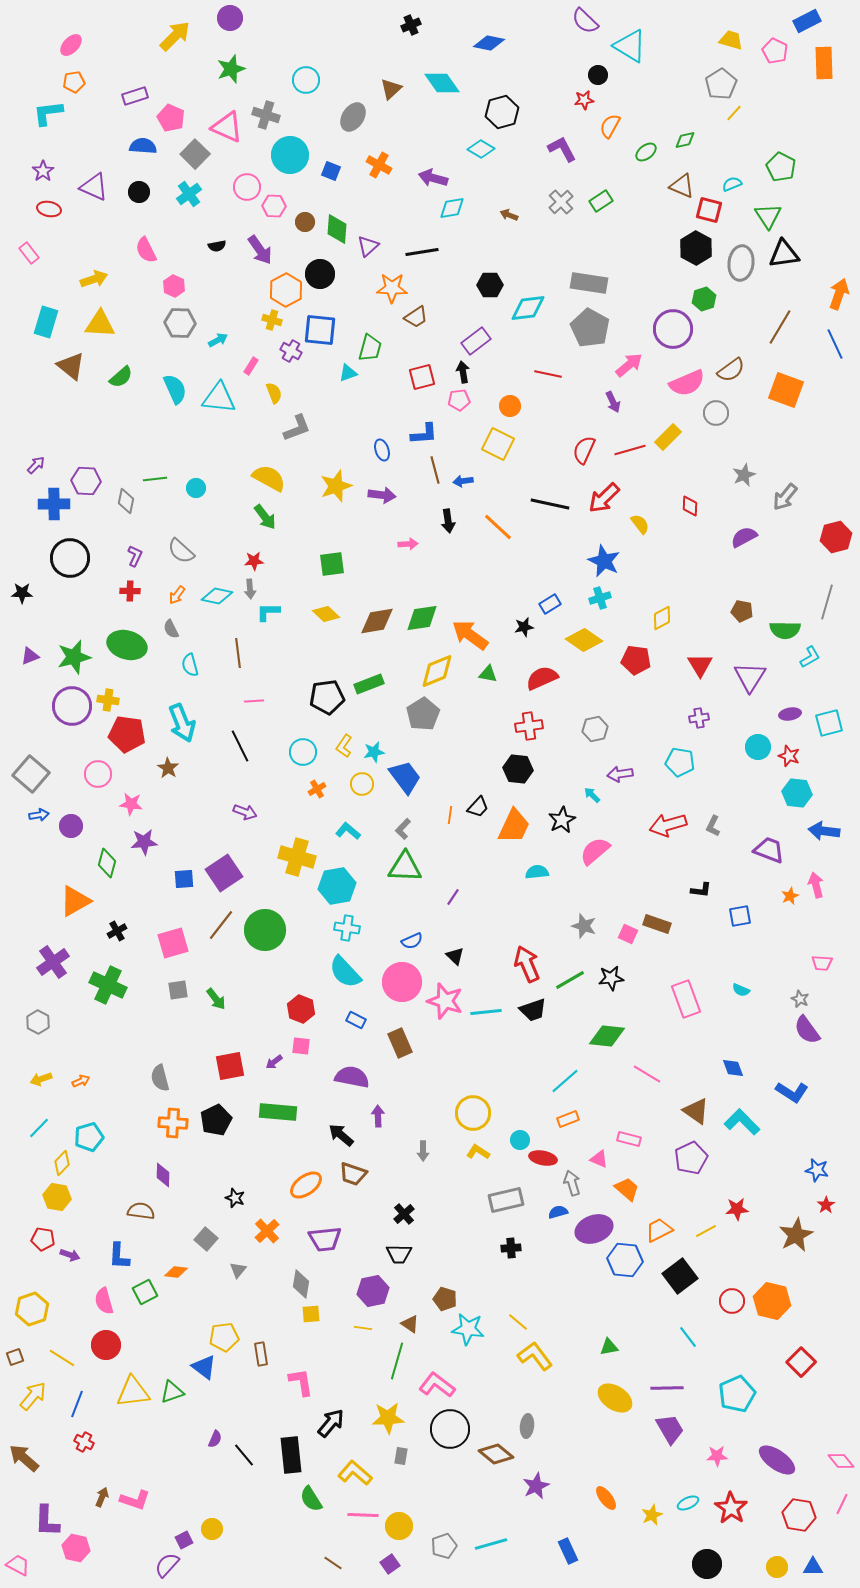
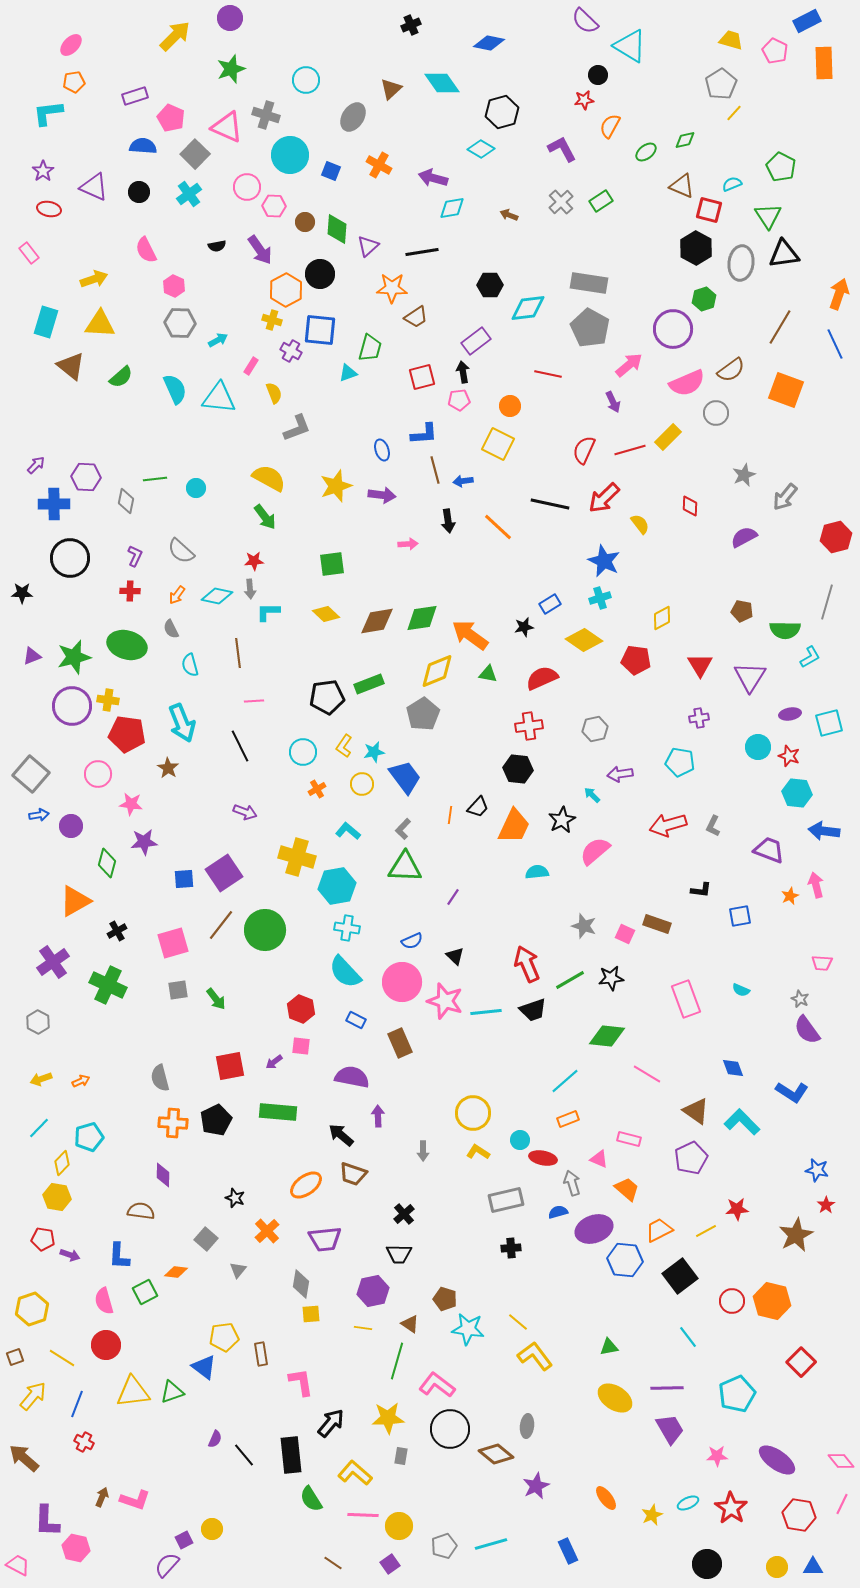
purple hexagon at (86, 481): moved 4 px up
purple triangle at (30, 656): moved 2 px right
pink square at (628, 934): moved 3 px left
